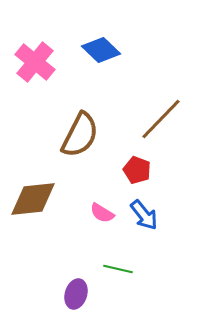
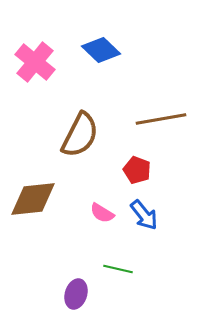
brown line: rotated 36 degrees clockwise
